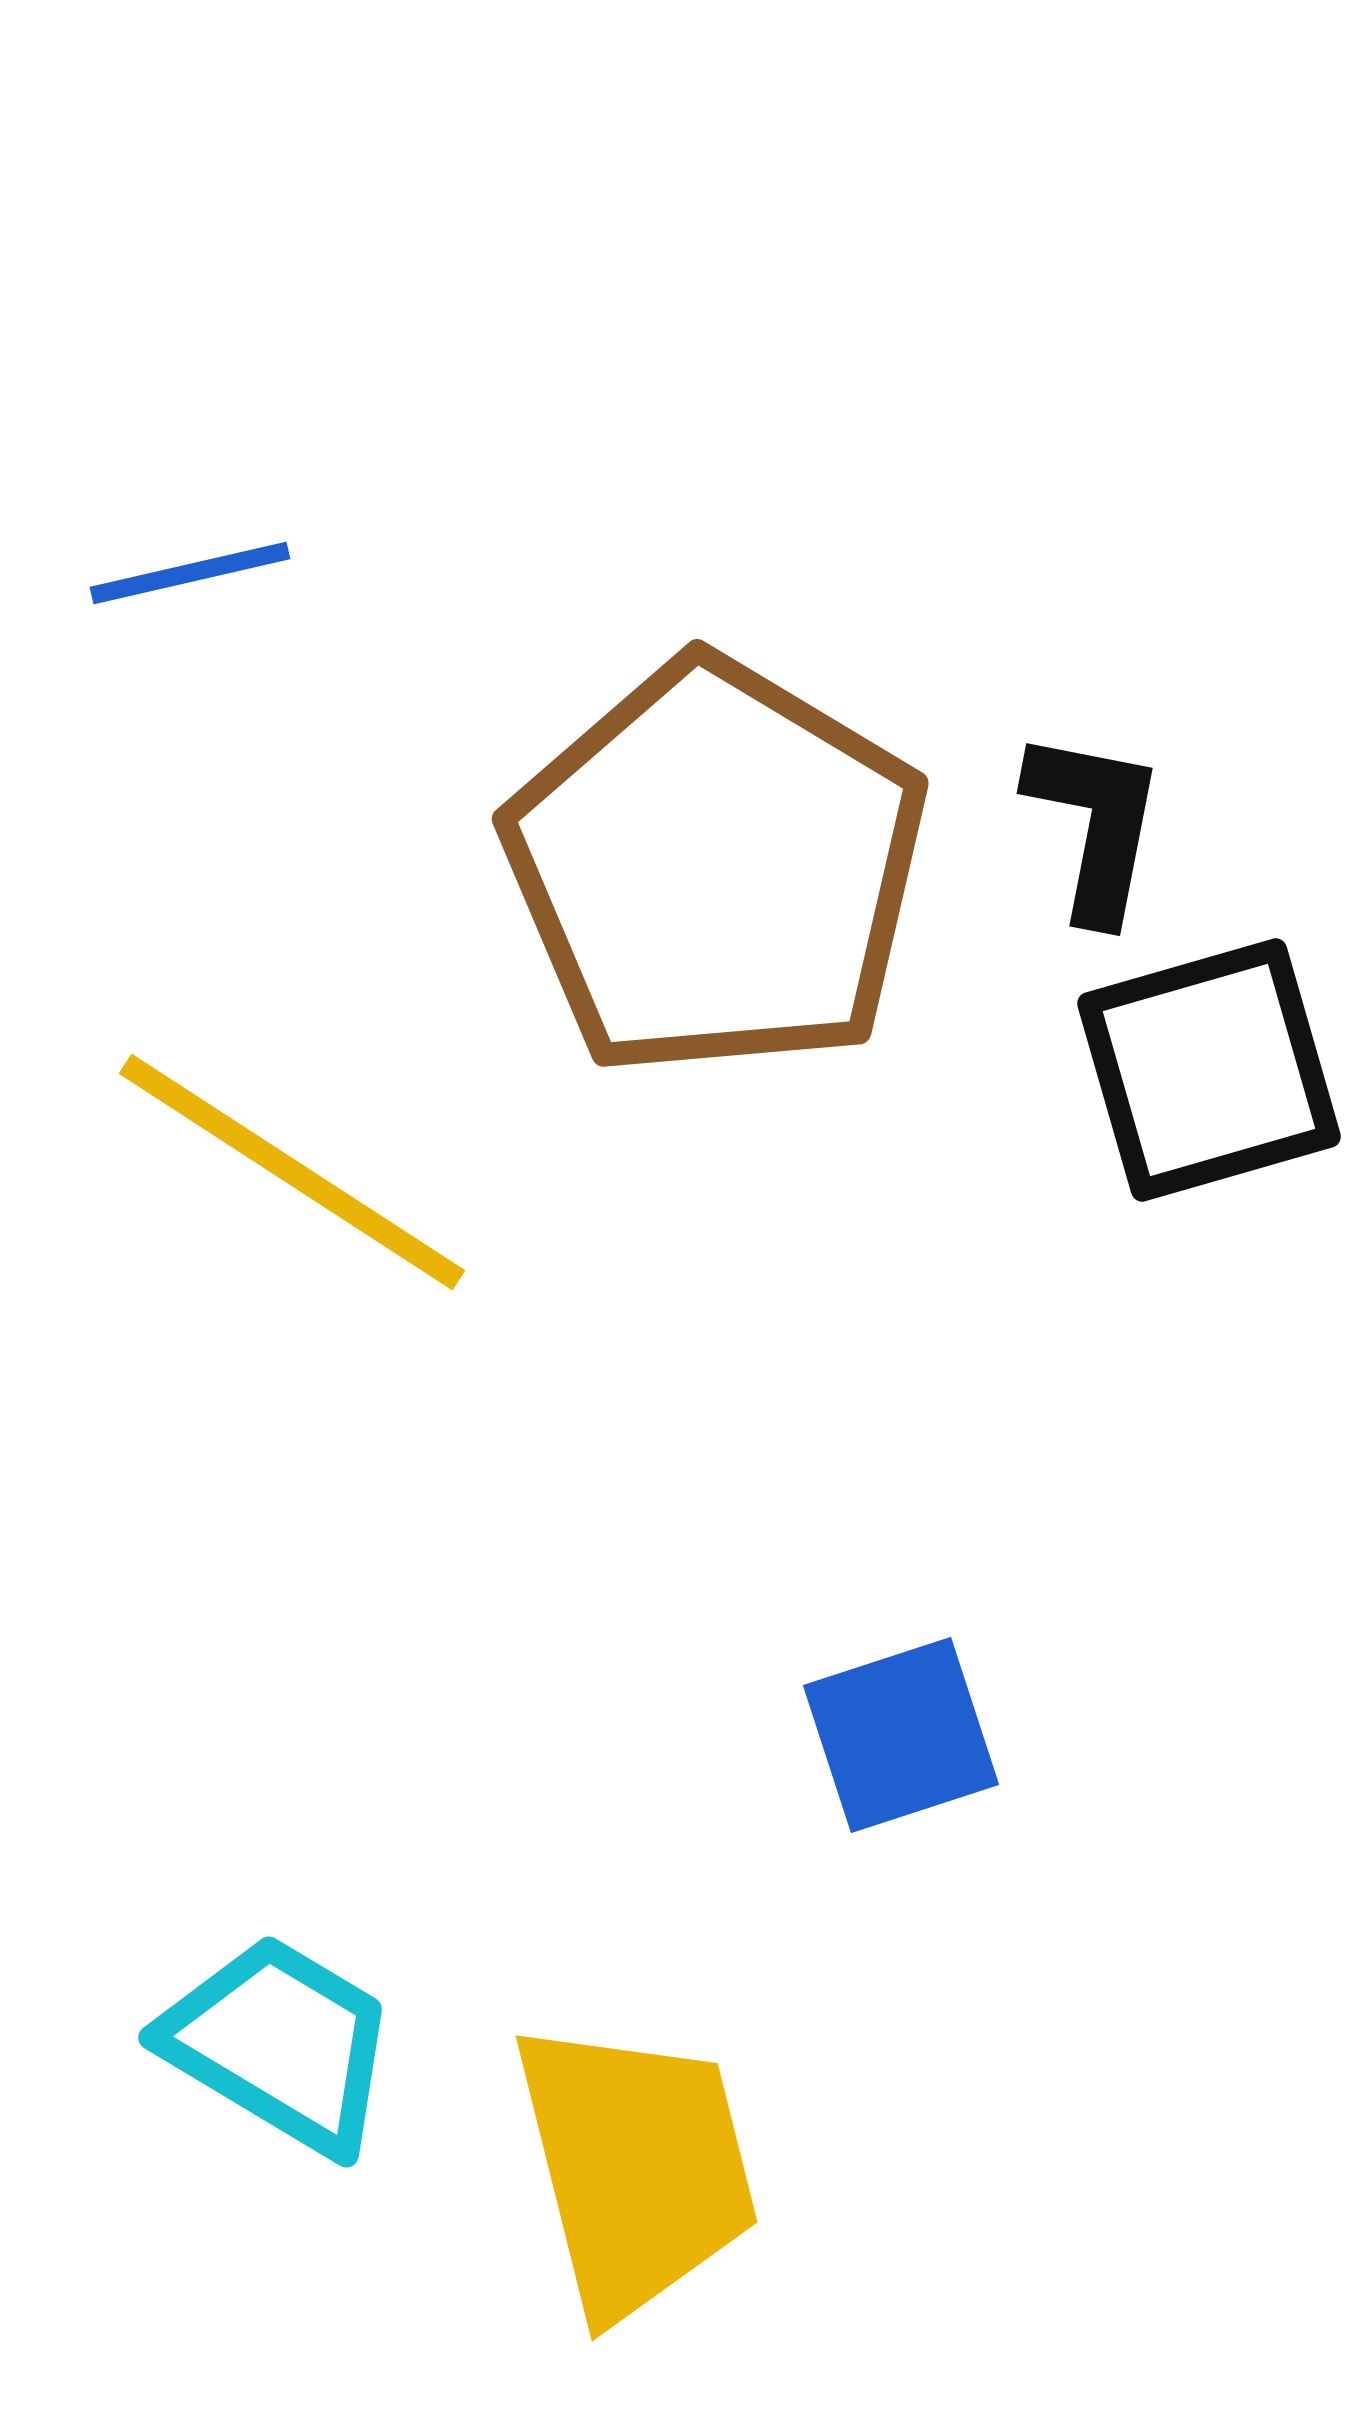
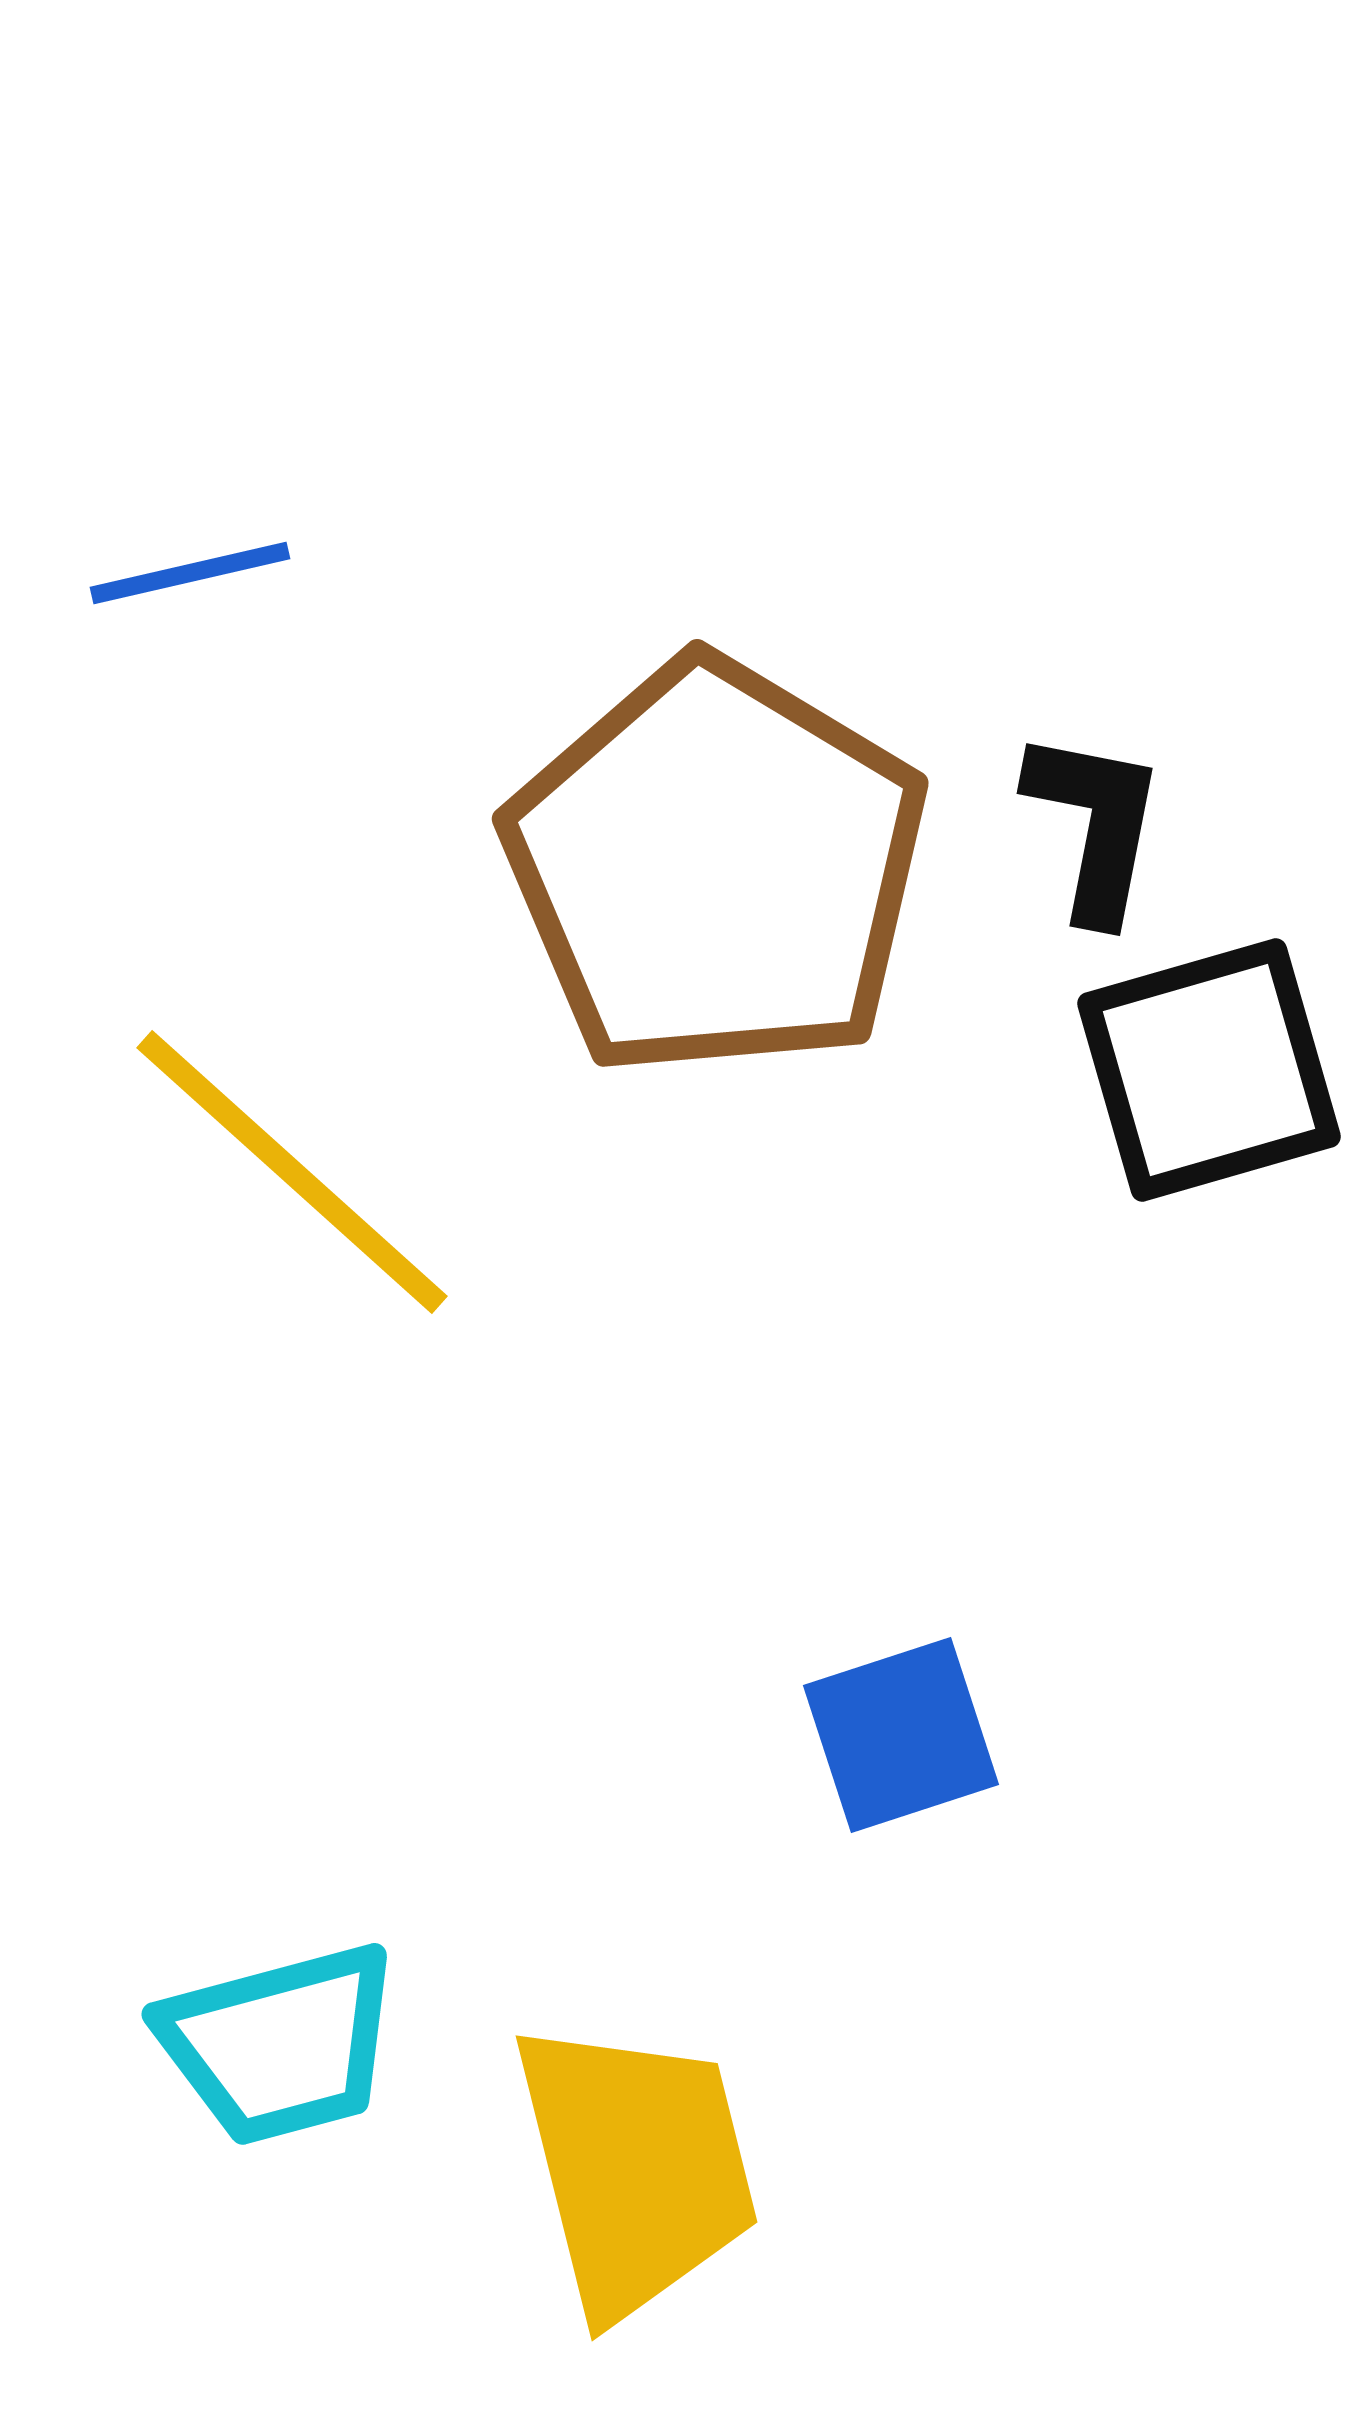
yellow line: rotated 9 degrees clockwise
cyan trapezoid: rotated 134 degrees clockwise
